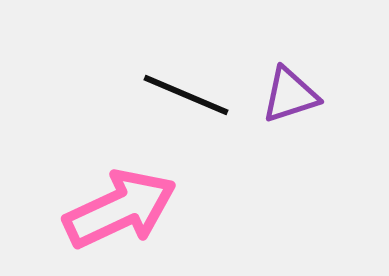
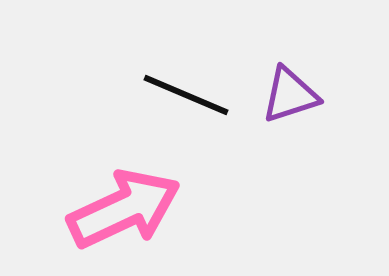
pink arrow: moved 4 px right
